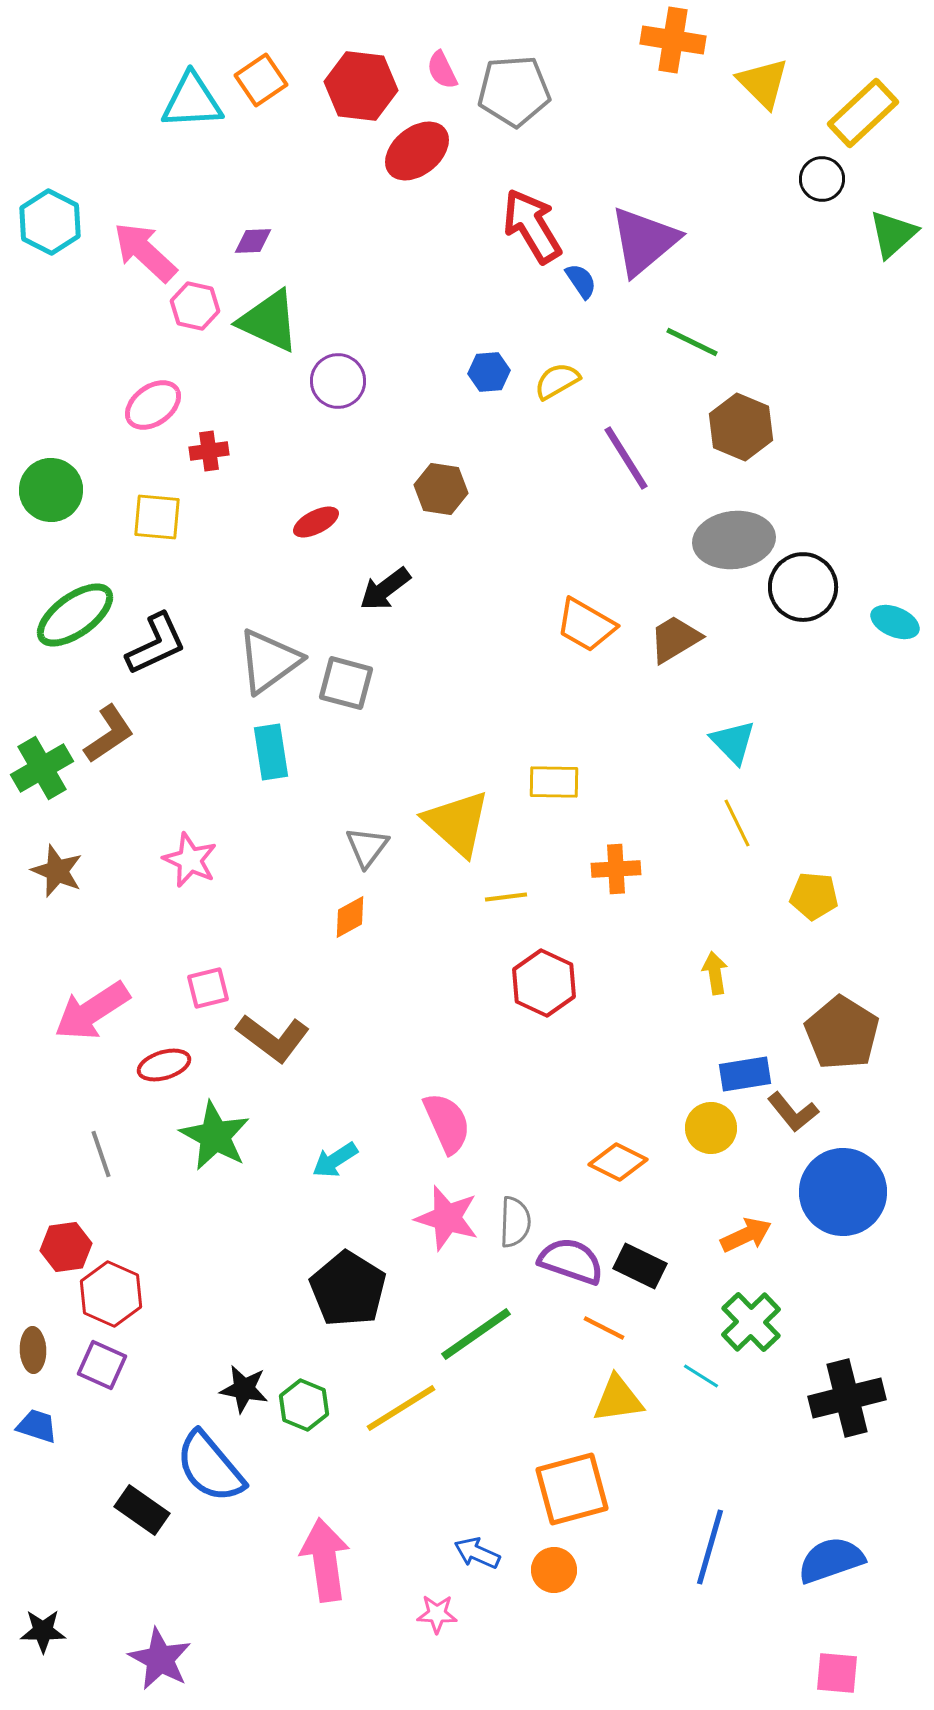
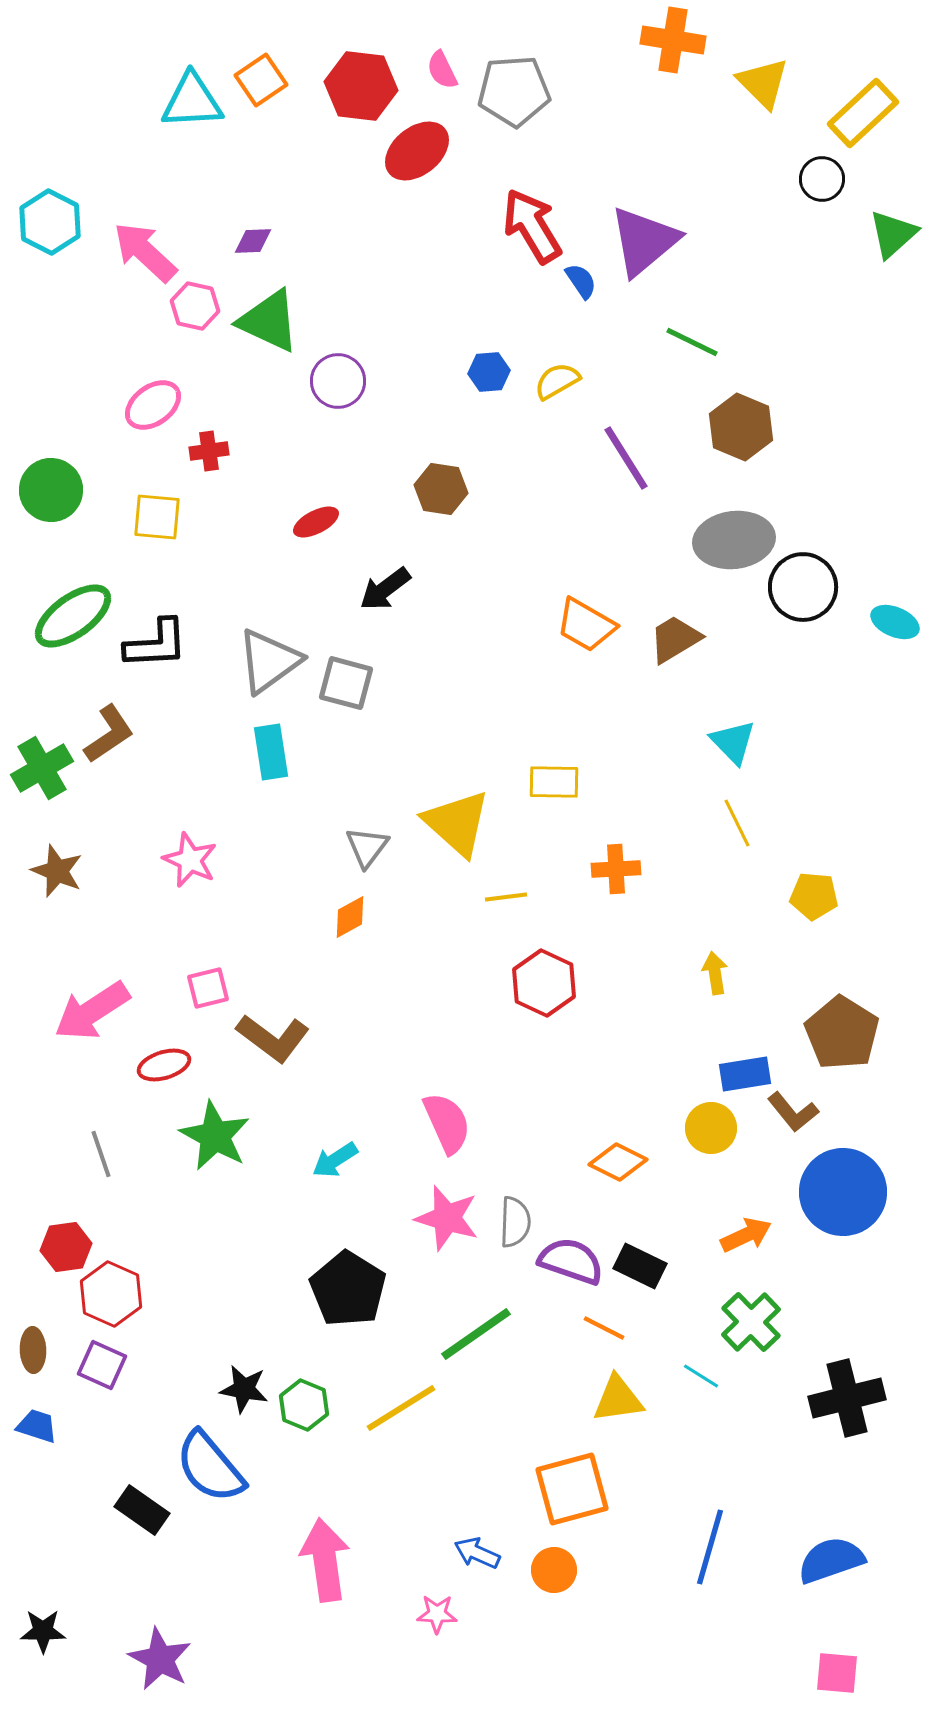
green ellipse at (75, 615): moved 2 px left, 1 px down
black L-shape at (156, 644): rotated 22 degrees clockwise
